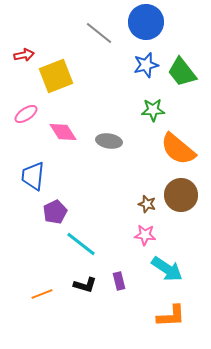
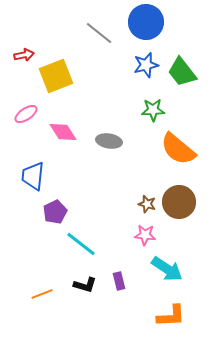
brown circle: moved 2 px left, 7 px down
